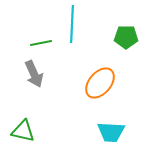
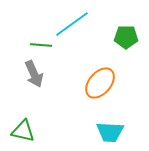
cyan line: rotated 51 degrees clockwise
green line: moved 2 px down; rotated 15 degrees clockwise
cyan trapezoid: moved 1 px left
